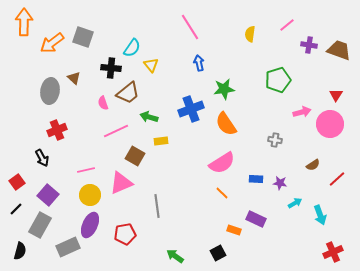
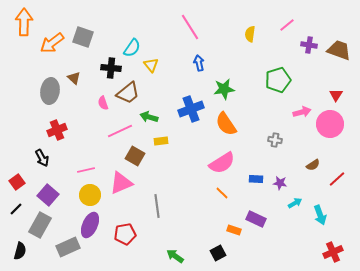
pink line at (116, 131): moved 4 px right
